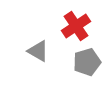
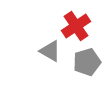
gray triangle: moved 12 px right
